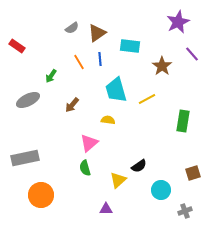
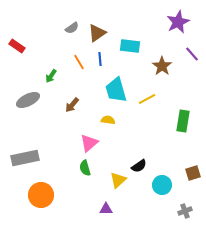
cyan circle: moved 1 px right, 5 px up
